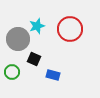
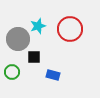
cyan star: moved 1 px right
black square: moved 2 px up; rotated 24 degrees counterclockwise
